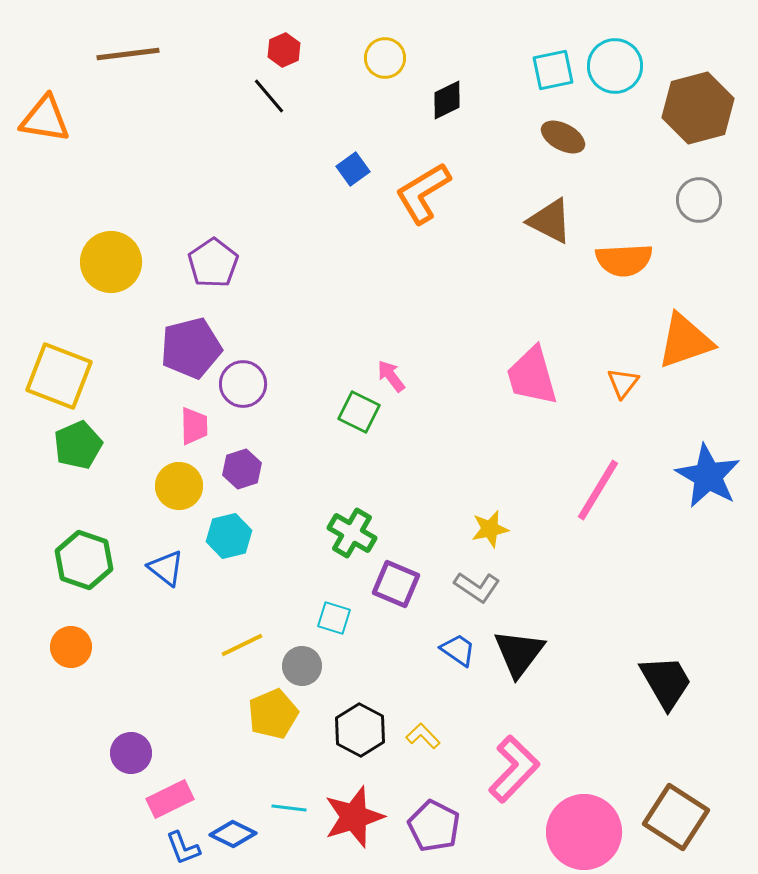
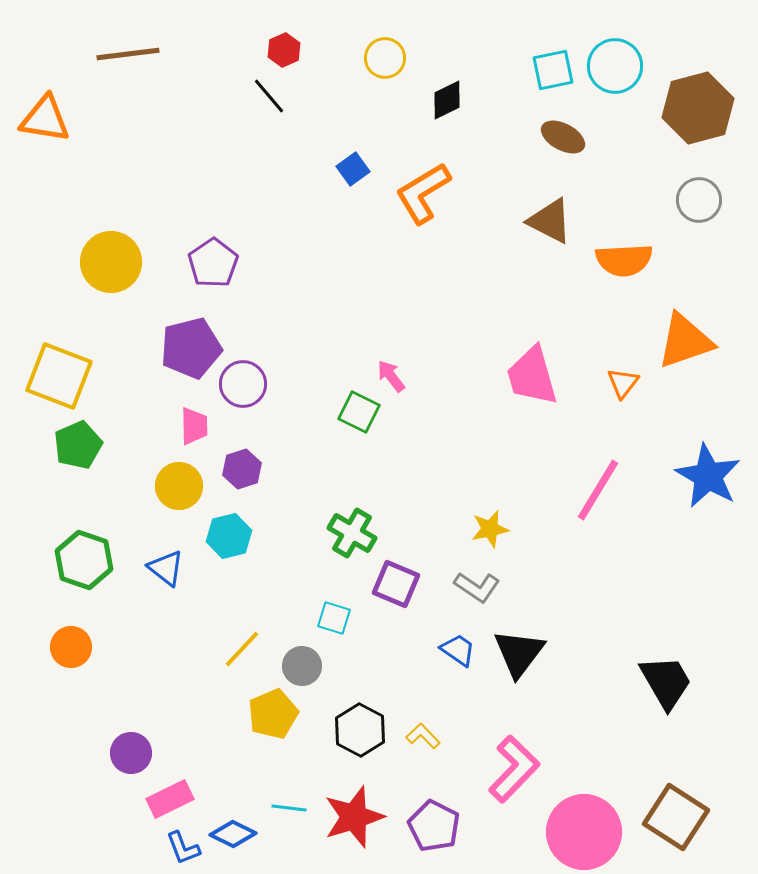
yellow line at (242, 645): moved 4 px down; rotated 21 degrees counterclockwise
